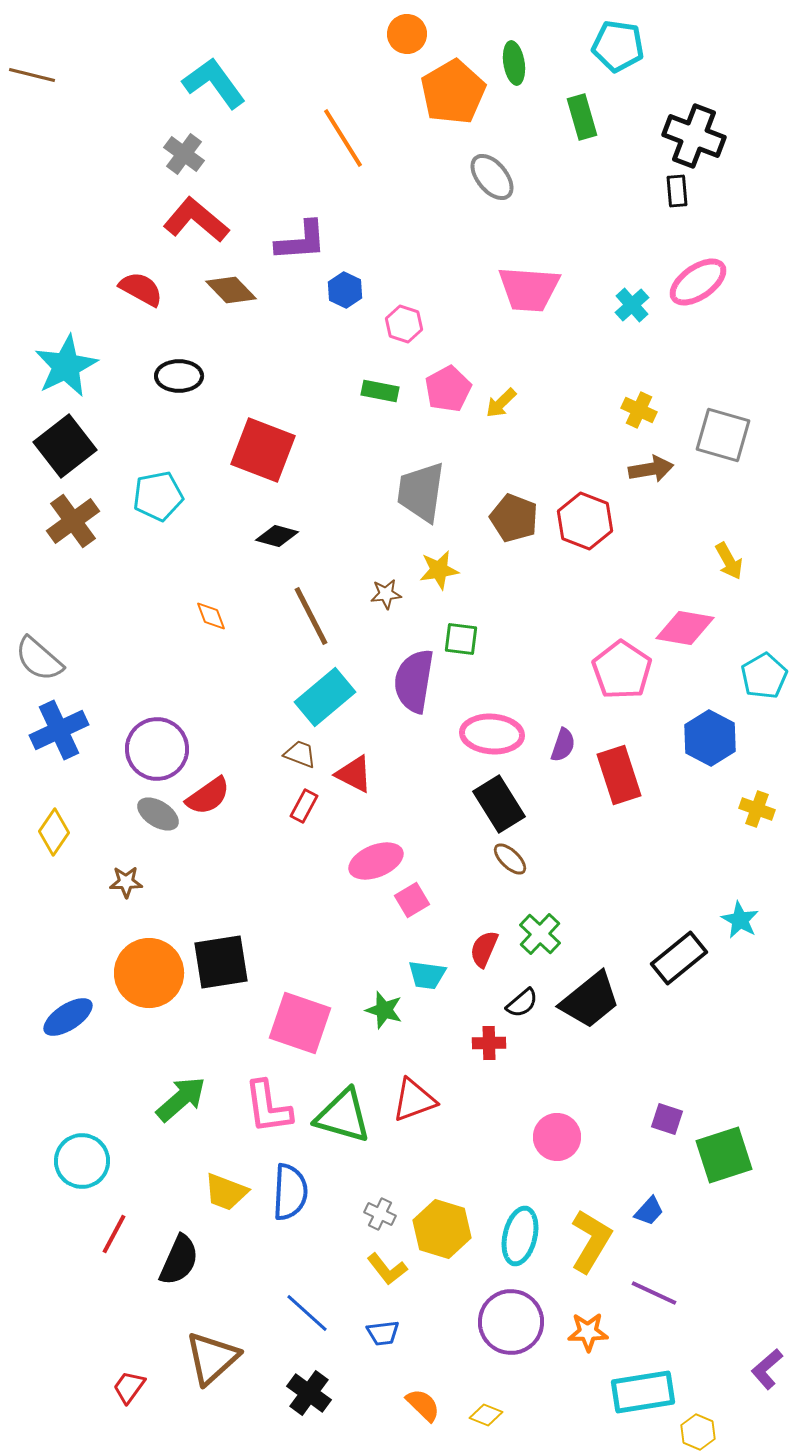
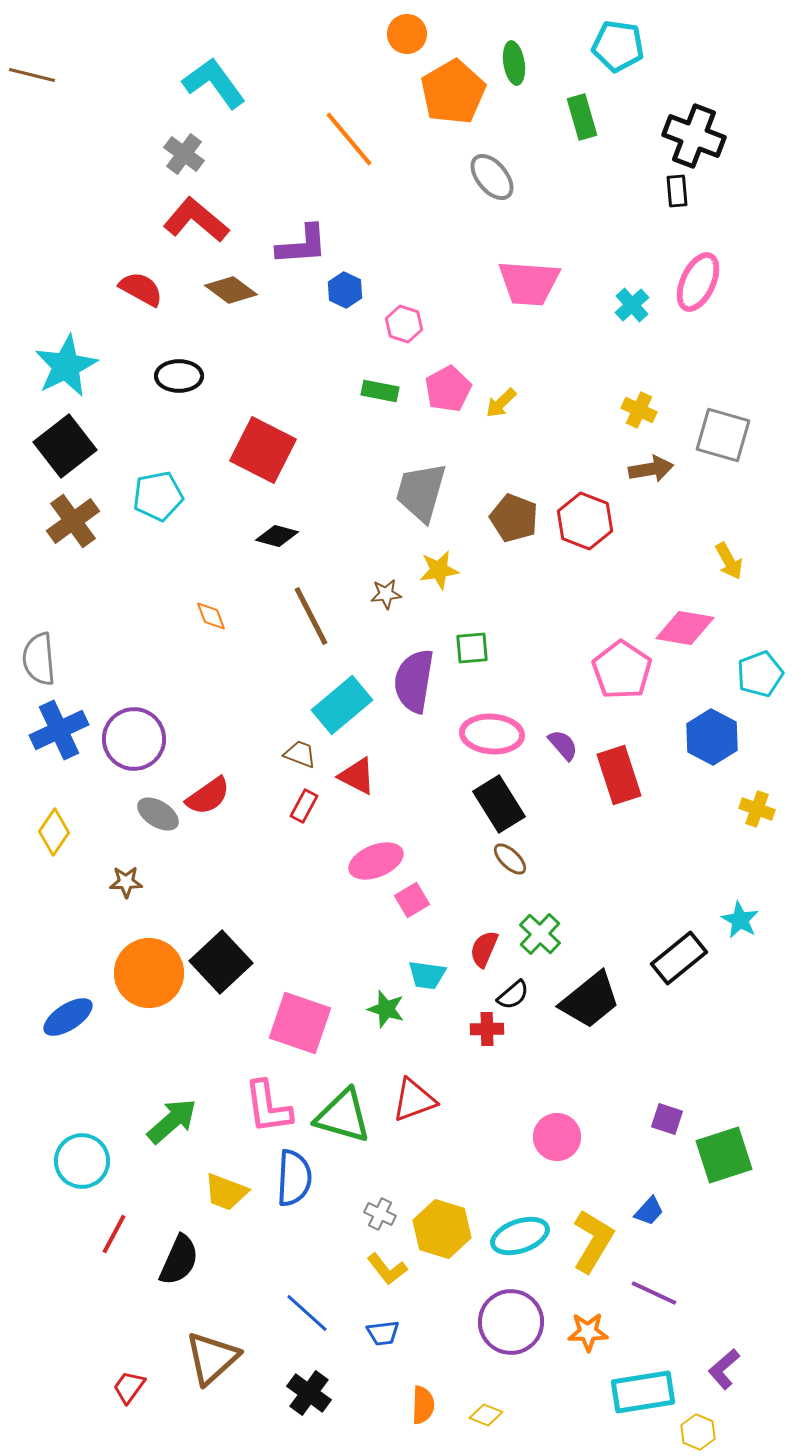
orange line at (343, 138): moved 6 px right, 1 px down; rotated 8 degrees counterclockwise
purple L-shape at (301, 241): moved 1 px right, 4 px down
pink ellipse at (698, 282): rotated 30 degrees counterclockwise
pink trapezoid at (529, 289): moved 6 px up
brown diamond at (231, 290): rotated 9 degrees counterclockwise
red square at (263, 450): rotated 6 degrees clockwise
gray trapezoid at (421, 492): rotated 8 degrees clockwise
green square at (461, 639): moved 11 px right, 9 px down; rotated 12 degrees counterclockwise
gray semicircle at (39, 659): rotated 44 degrees clockwise
cyan pentagon at (764, 676): moved 4 px left, 2 px up; rotated 9 degrees clockwise
cyan rectangle at (325, 697): moved 17 px right, 8 px down
blue hexagon at (710, 738): moved 2 px right, 1 px up
purple semicircle at (563, 745): rotated 60 degrees counterclockwise
purple circle at (157, 749): moved 23 px left, 10 px up
red triangle at (354, 774): moved 3 px right, 2 px down
black square at (221, 962): rotated 34 degrees counterclockwise
black semicircle at (522, 1003): moved 9 px left, 8 px up
green star at (384, 1010): moved 2 px right, 1 px up
red cross at (489, 1043): moved 2 px left, 14 px up
green arrow at (181, 1099): moved 9 px left, 22 px down
blue semicircle at (290, 1192): moved 4 px right, 14 px up
cyan ellipse at (520, 1236): rotated 58 degrees clockwise
yellow L-shape at (591, 1241): moved 2 px right
purple L-shape at (767, 1369): moved 43 px left
orange semicircle at (423, 1405): rotated 48 degrees clockwise
